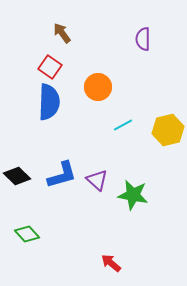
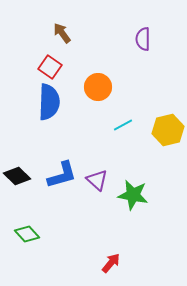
red arrow: rotated 90 degrees clockwise
